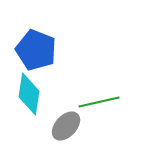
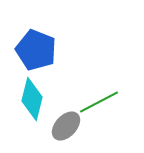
cyan diamond: moved 3 px right, 5 px down; rotated 6 degrees clockwise
green line: rotated 15 degrees counterclockwise
